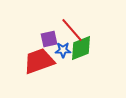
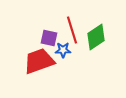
red line: rotated 24 degrees clockwise
purple square: moved 1 px up; rotated 24 degrees clockwise
green diamond: moved 15 px right, 11 px up; rotated 12 degrees counterclockwise
